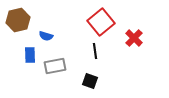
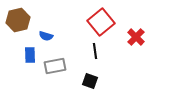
red cross: moved 2 px right, 1 px up
